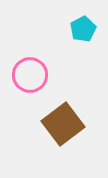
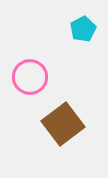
pink circle: moved 2 px down
